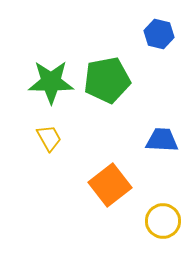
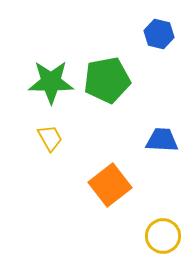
yellow trapezoid: moved 1 px right
yellow circle: moved 15 px down
